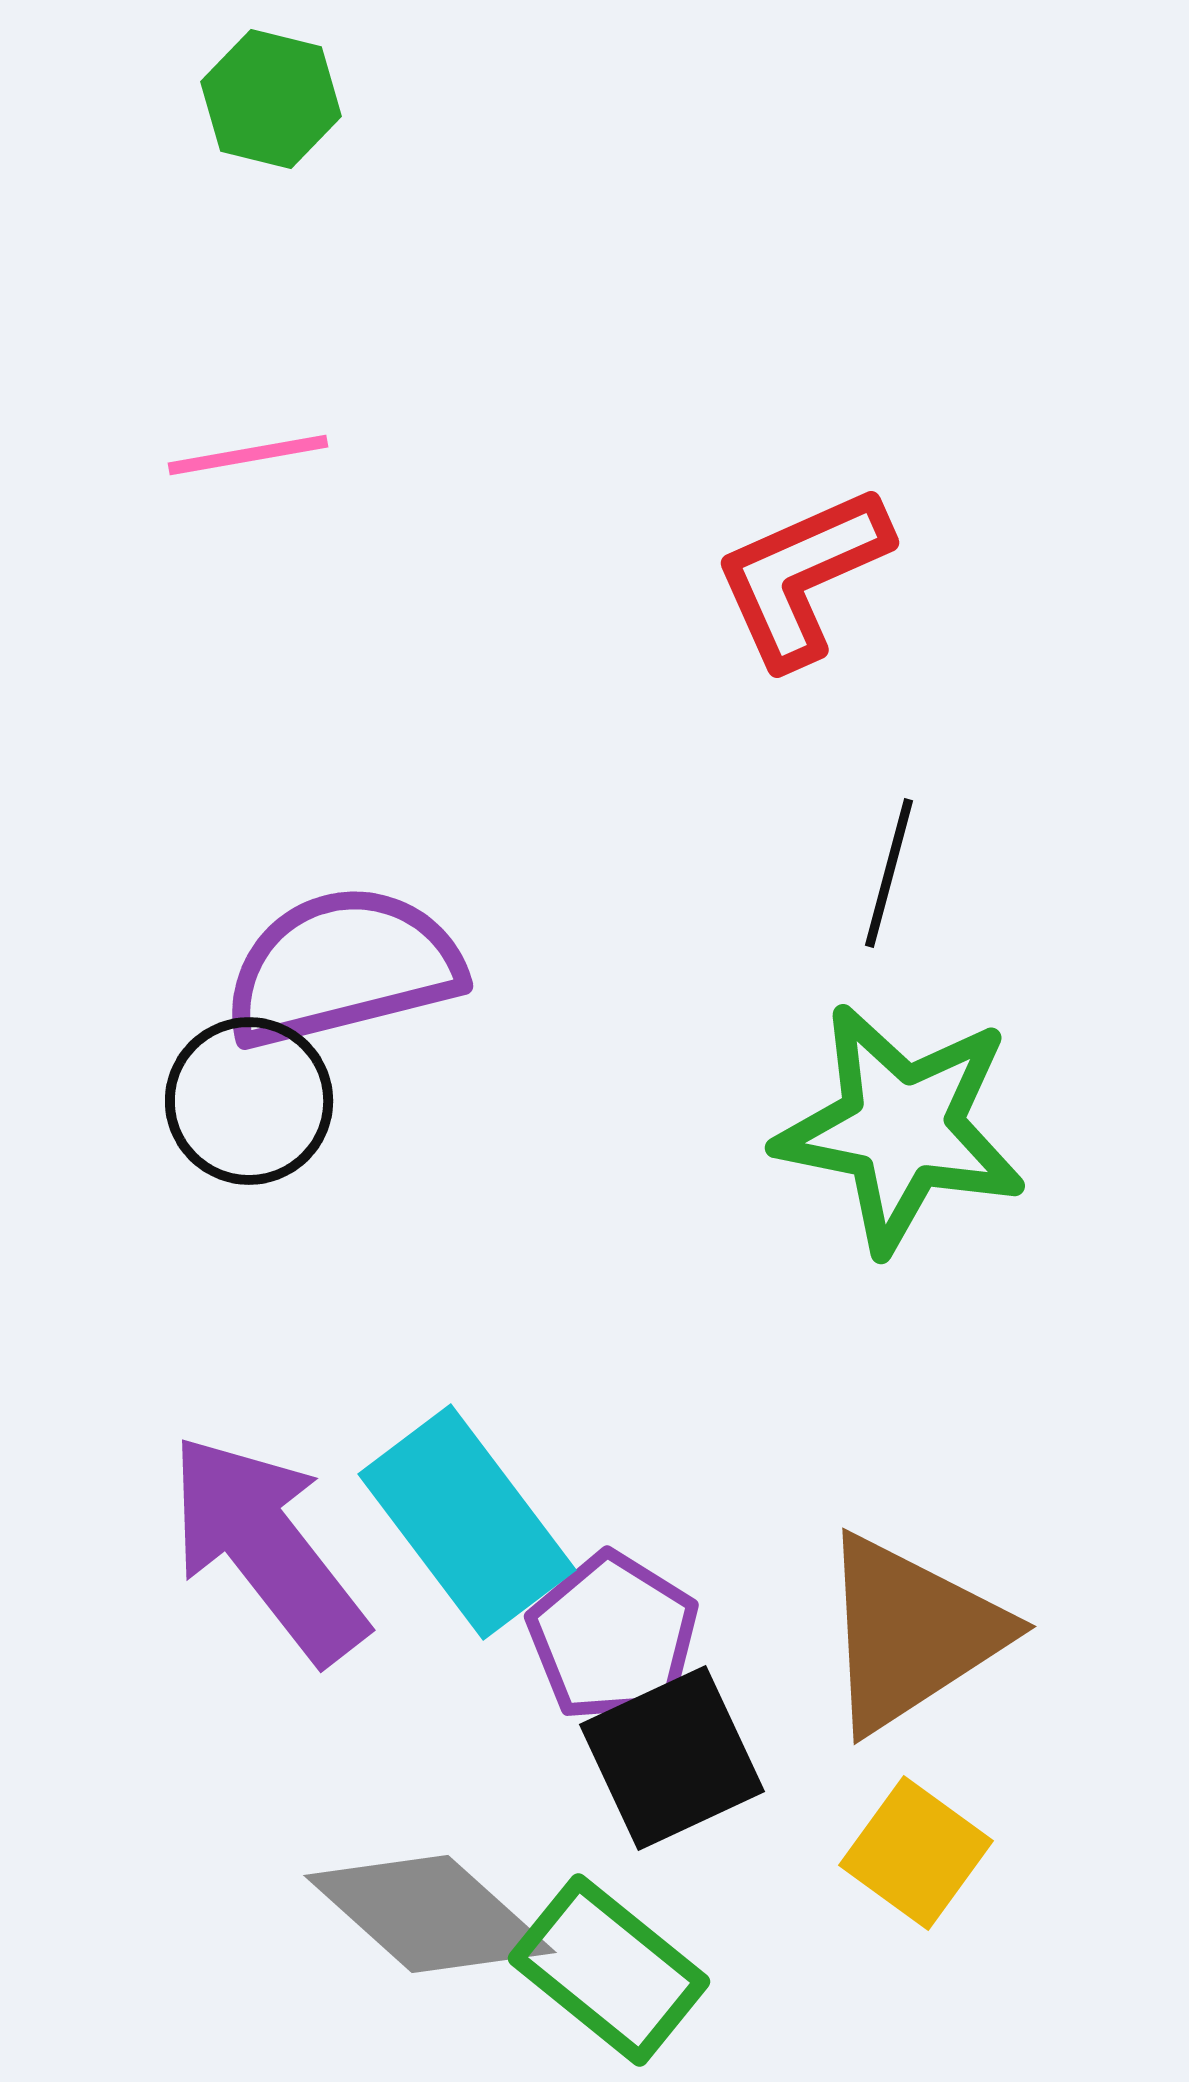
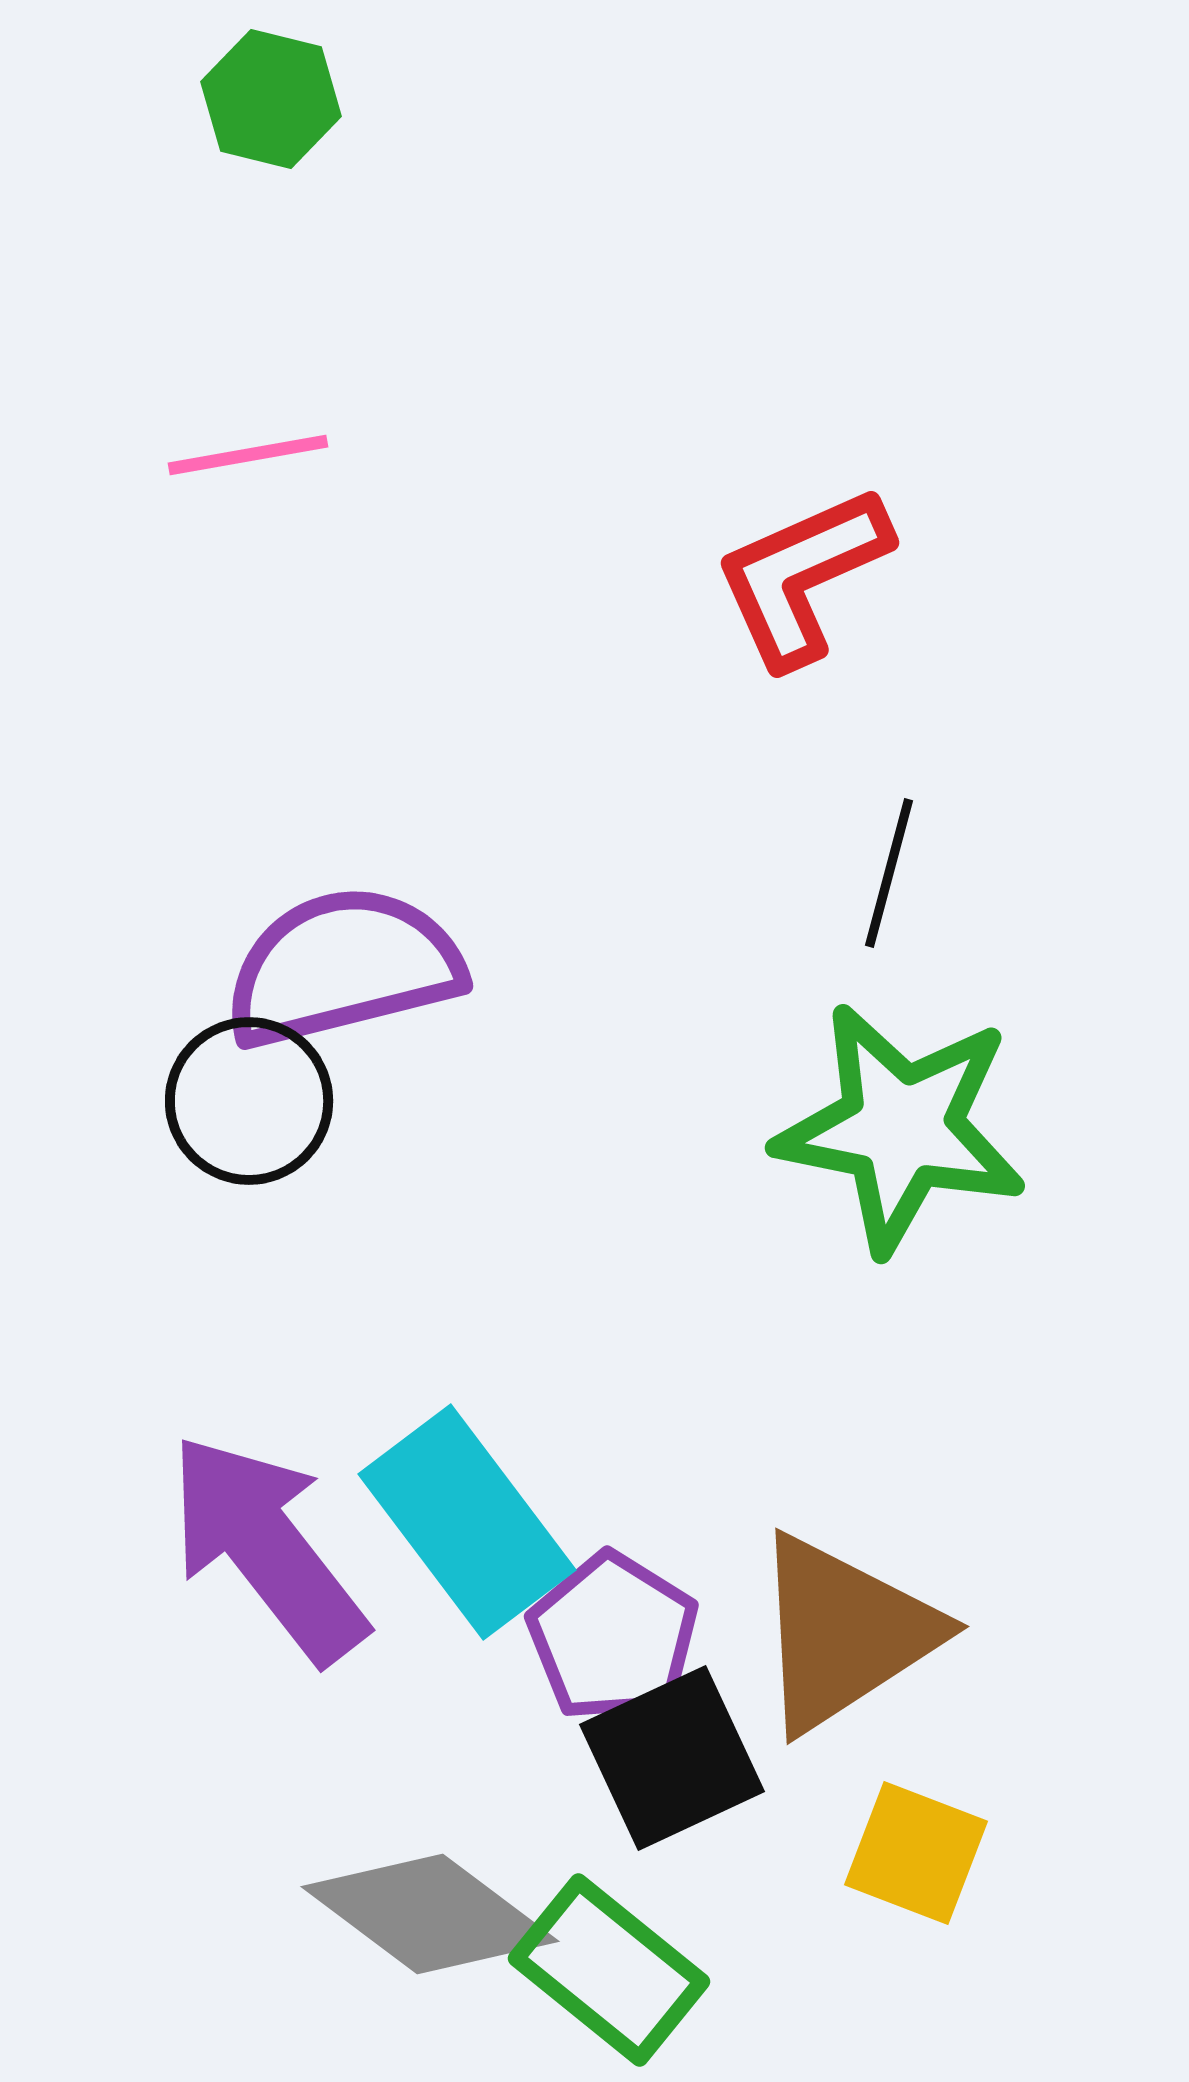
brown triangle: moved 67 px left
yellow square: rotated 15 degrees counterclockwise
gray diamond: rotated 5 degrees counterclockwise
